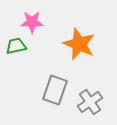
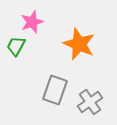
pink star: rotated 20 degrees counterclockwise
green trapezoid: rotated 50 degrees counterclockwise
